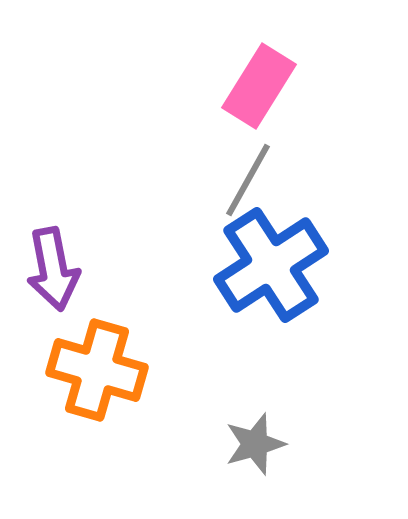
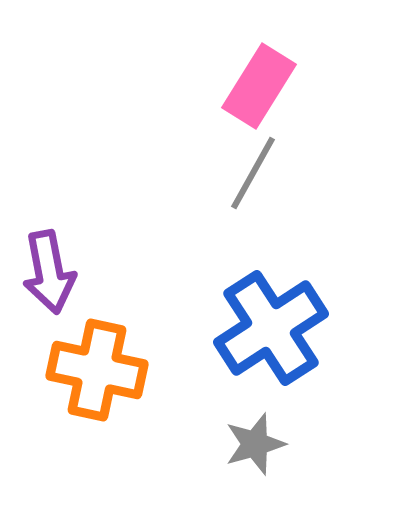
gray line: moved 5 px right, 7 px up
blue cross: moved 63 px down
purple arrow: moved 4 px left, 3 px down
orange cross: rotated 4 degrees counterclockwise
